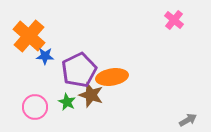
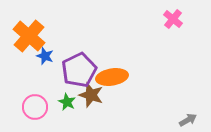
pink cross: moved 1 px left, 1 px up
blue star: rotated 18 degrees clockwise
